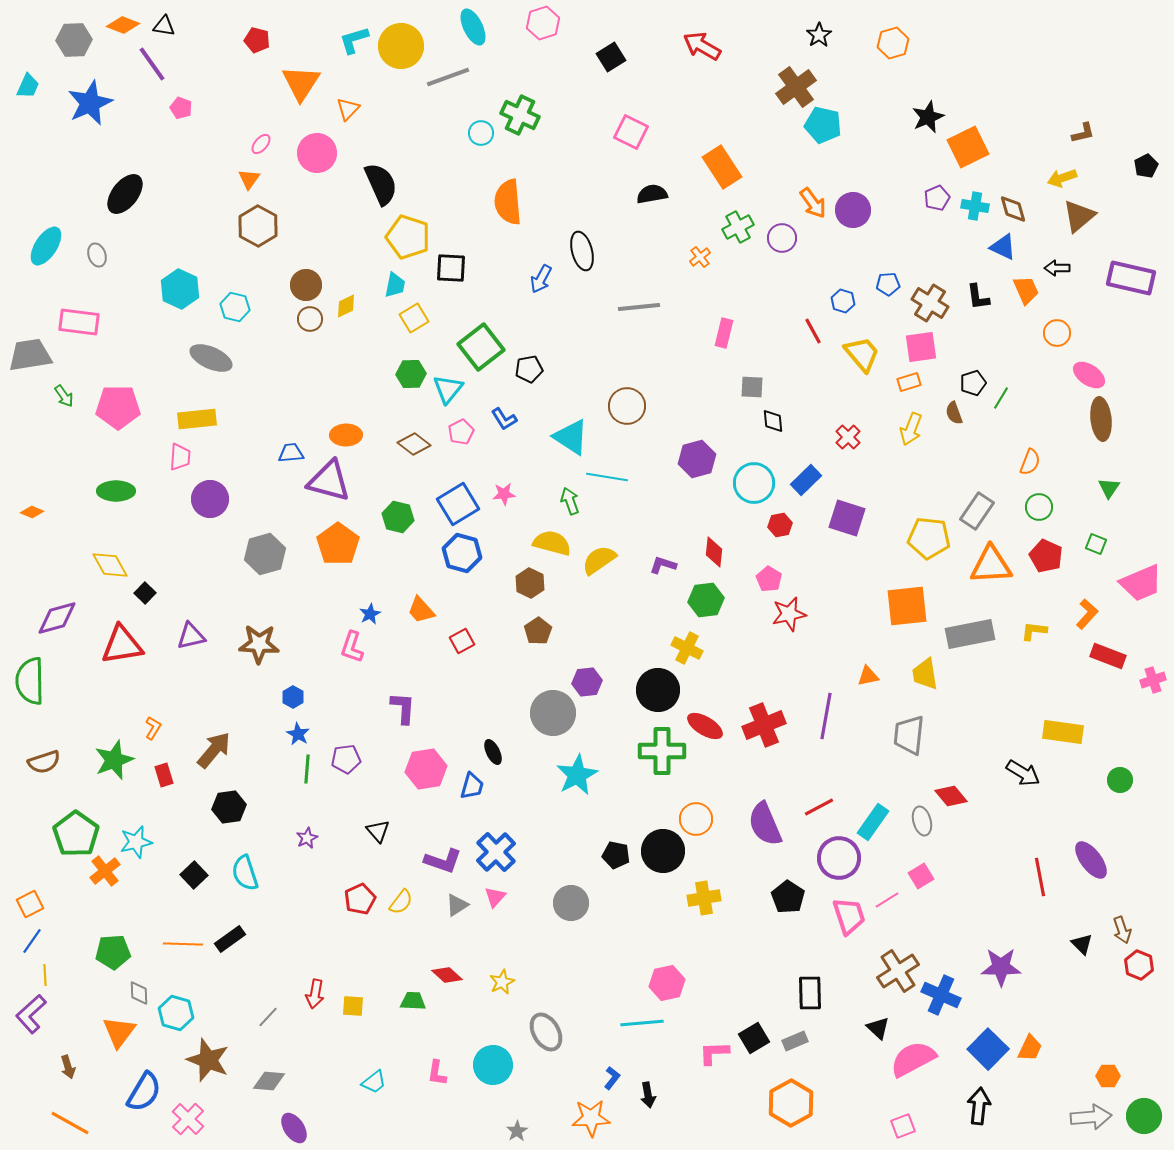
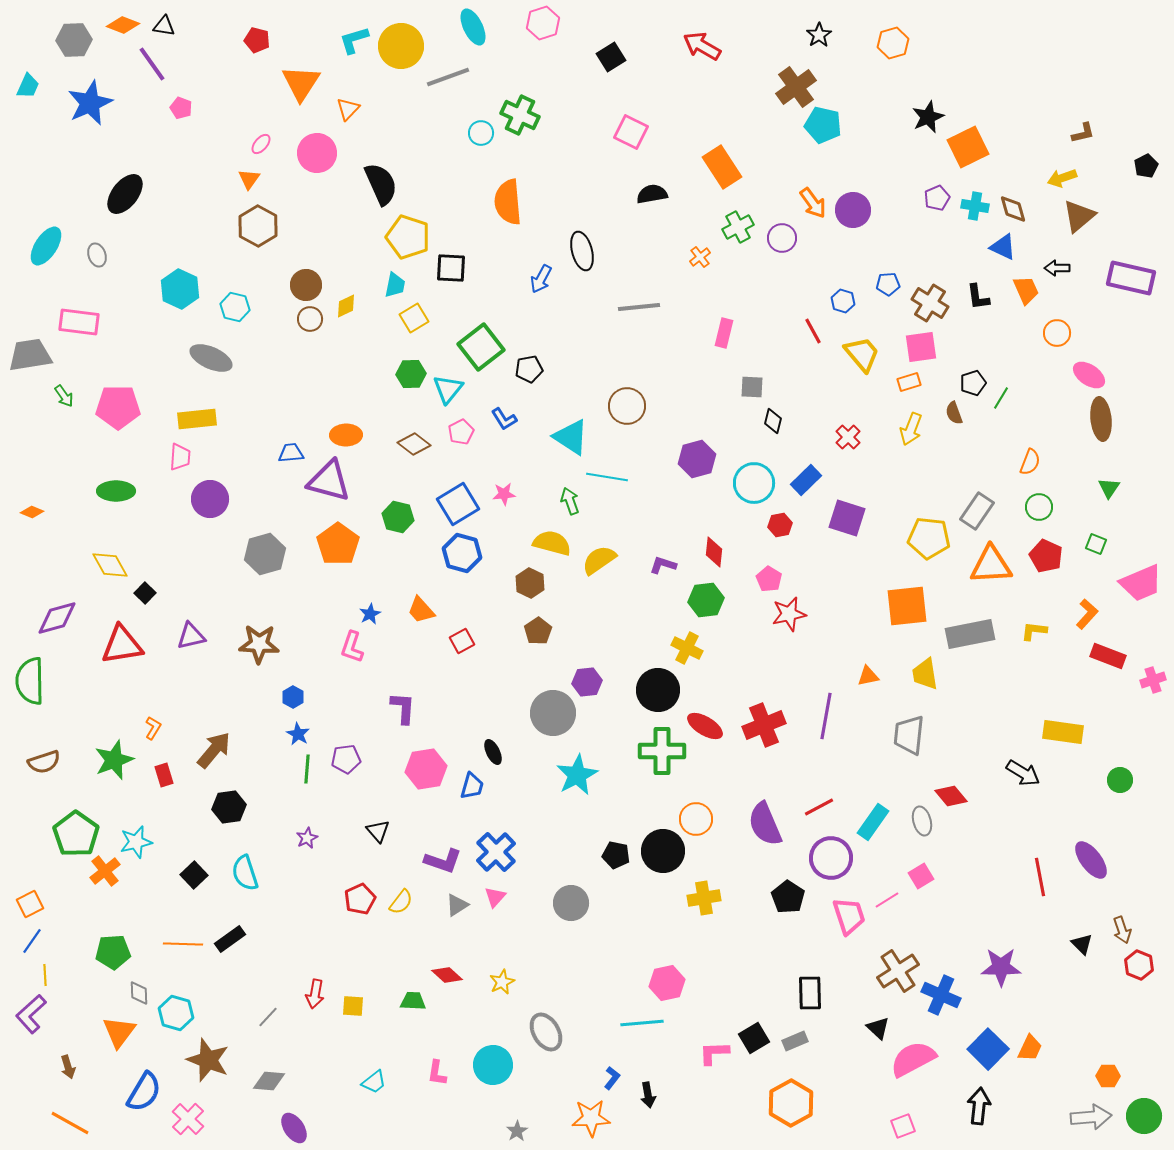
black diamond at (773, 421): rotated 20 degrees clockwise
purple circle at (839, 858): moved 8 px left
